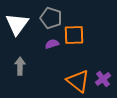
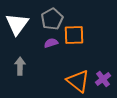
gray pentagon: moved 1 px right, 1 px down; rotated 25 degrees clockwise
purple semicircle: moved 1 px left, 1 px up
